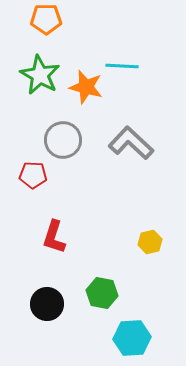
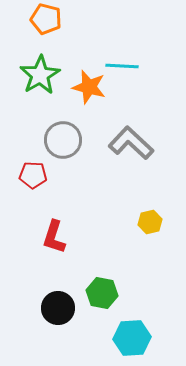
orange pentagon: rotated 16 degrees clockwise
green star: rotated 12 degrees clockwise
orange star: moved 3 px right
yellow hexagon: moved 20 px up
black circle: moved 11 px right, 4 px down
